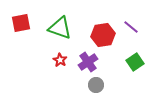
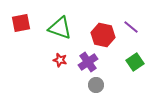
red hexagon: rotated 20 degrees clockwise
red star: rotated 16 degrees counterclockwise
